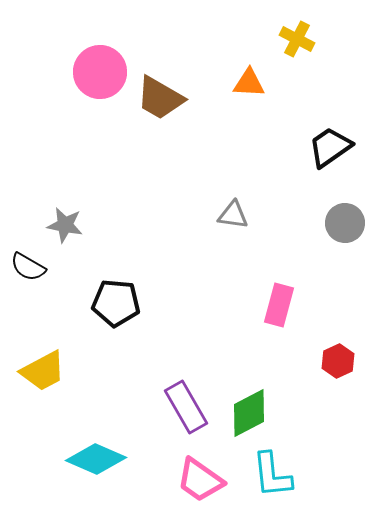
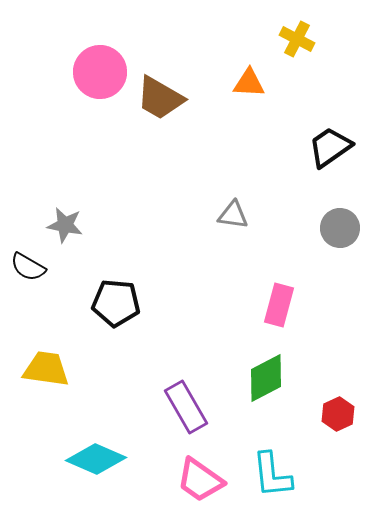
gray circle: moved 5 px left, 5 px down
red hexagon: moved 53 px down
yellow trapezoid: moved 3 px right, 2 px up; rotated 144 degrees counterclockwise
green diamond: moved 17 px right, 35 px up
